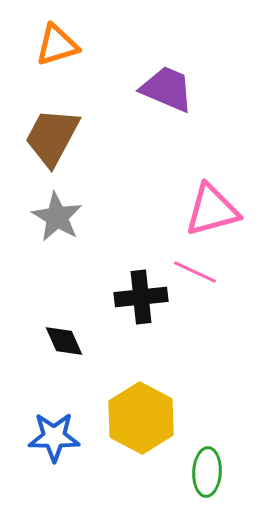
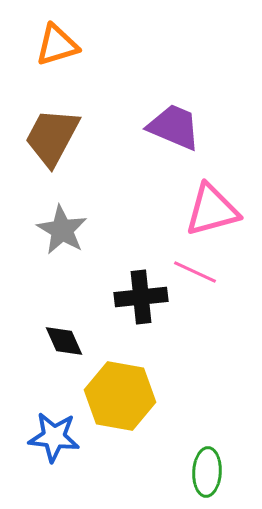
purple trapezoid: moved 7 px right, 38 px down
gray star: moved 5 px right, 13 px down
yellow hexagon: moved 21 px left, 22 px up; rotated 18 degrees counterclockwise
blue star: rotated 6 degrees clockwise
